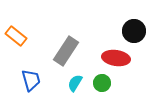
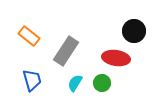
orange rectangle: moved 13 px right
blue trapezoid: moved 1 px right
